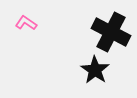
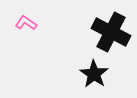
black star: moved 1 px left, 4 px down
